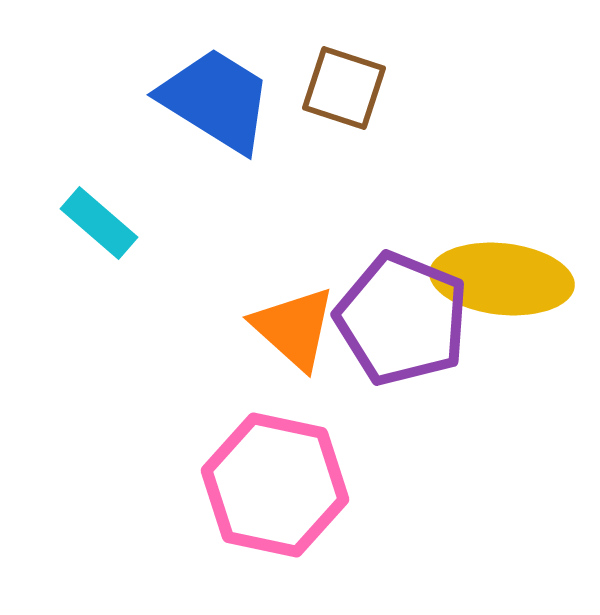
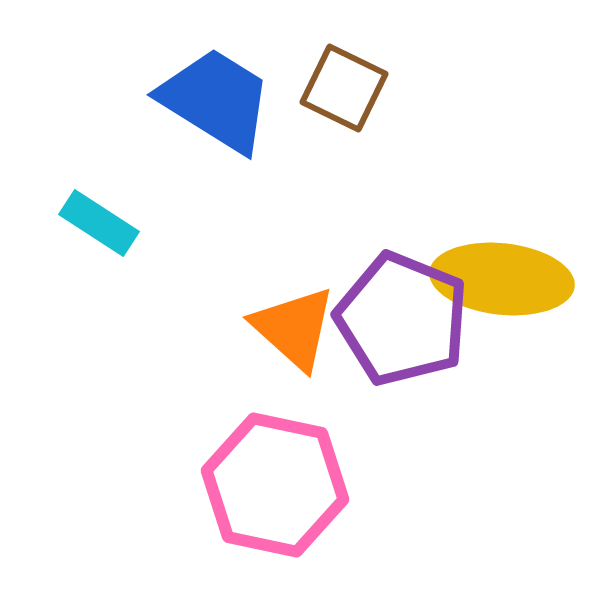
brown square: rotated 8 degrees clockwise
cyan rectangle: rotated 8 degrees counterclockwise
